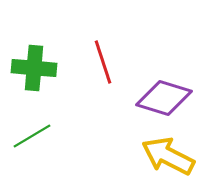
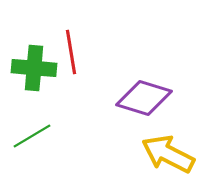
red line: moved 32 px left, 10 px up; rotated 9 degrees clockwise
purple diamond: moved 20 px left
yellow arrow: moved 2 px up
